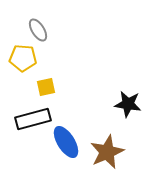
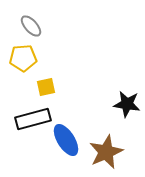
gray ellipse: moved 7 px left, 4 px up; rotated 10 degrees counterclockwise
yellow pentagon: rotated 8 degrees counterclockwise
black star: moved 1 px left
blue ellipse: moved 2 px up
brown star: moved 1 px left
